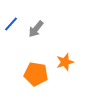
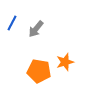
blue line: moved 1 px right, 1 px up; rotated 14 degrees counterclockwise
orange pentagon: moved 3 px right, 3 px up
